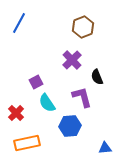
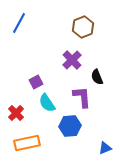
purple L-shape: rotated 10 degrees clockwise
blue triangle: rotated 16 degrees counterclockwise
